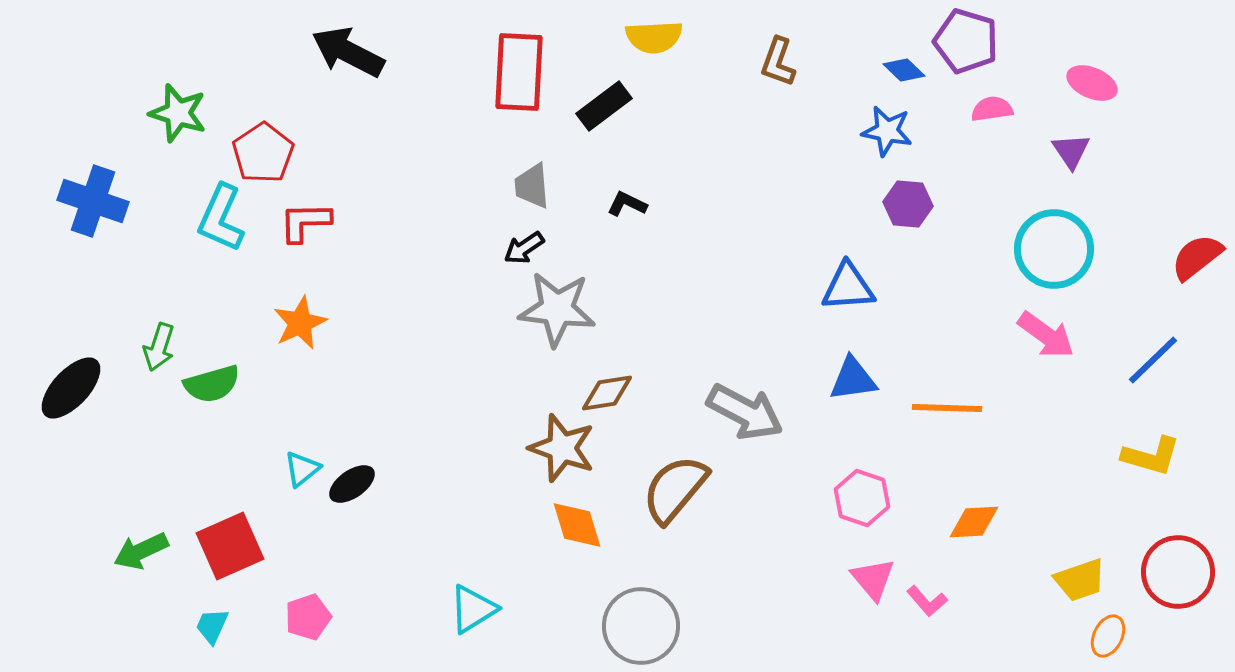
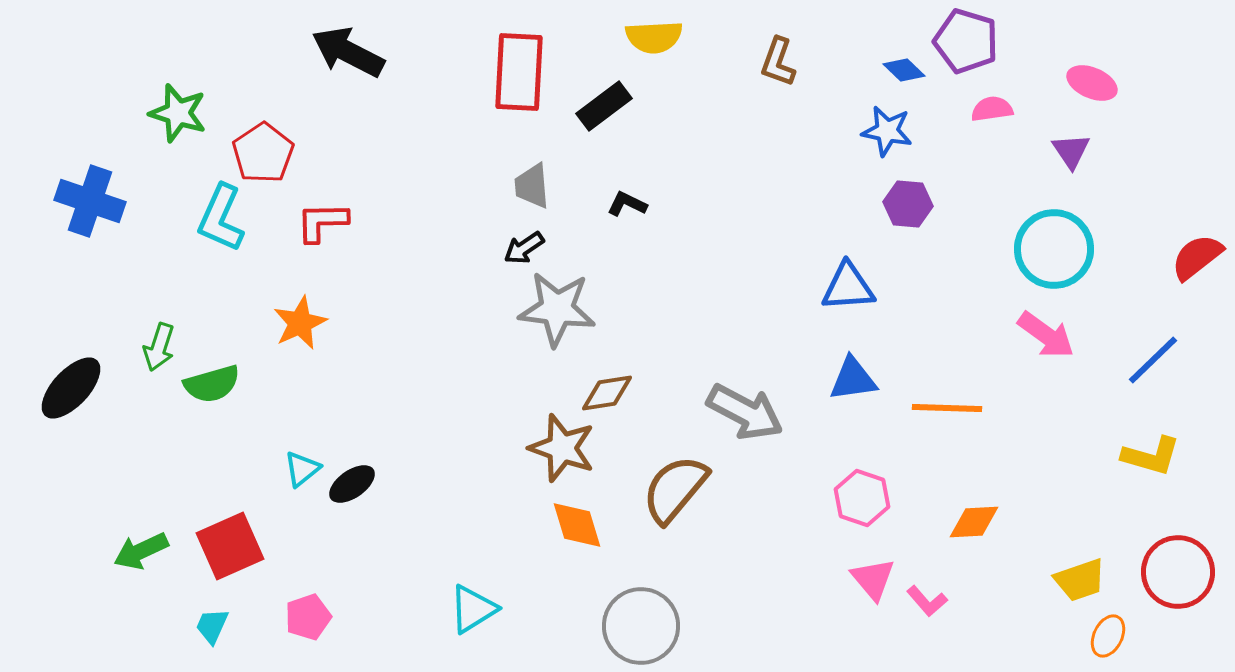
blue cross at (93, 201): moved 3 px left
red L-shape at (305, 222): moved 17 px right
